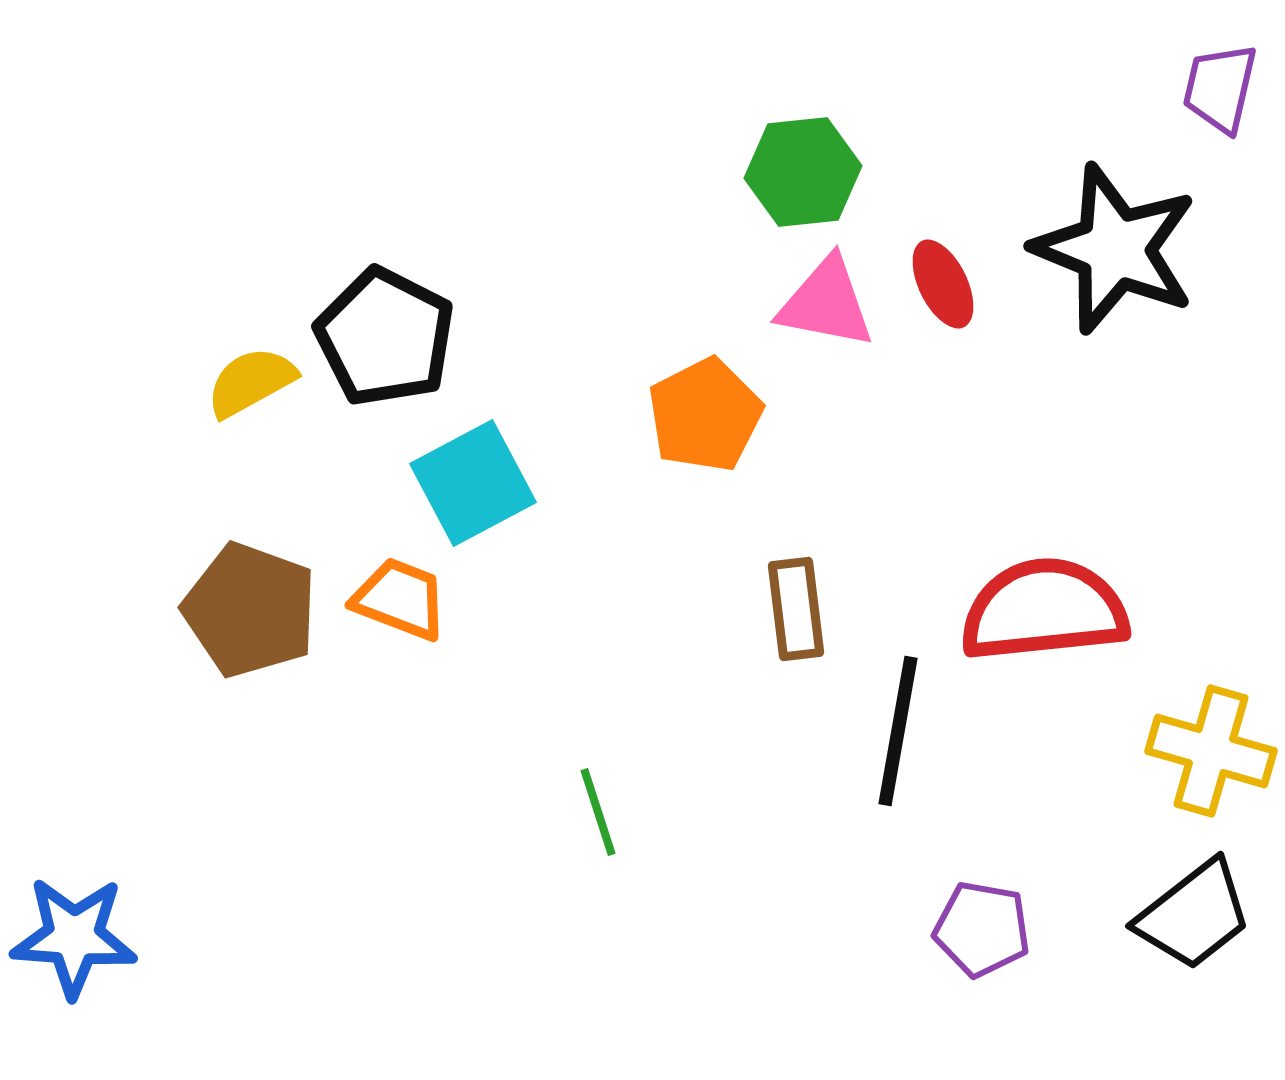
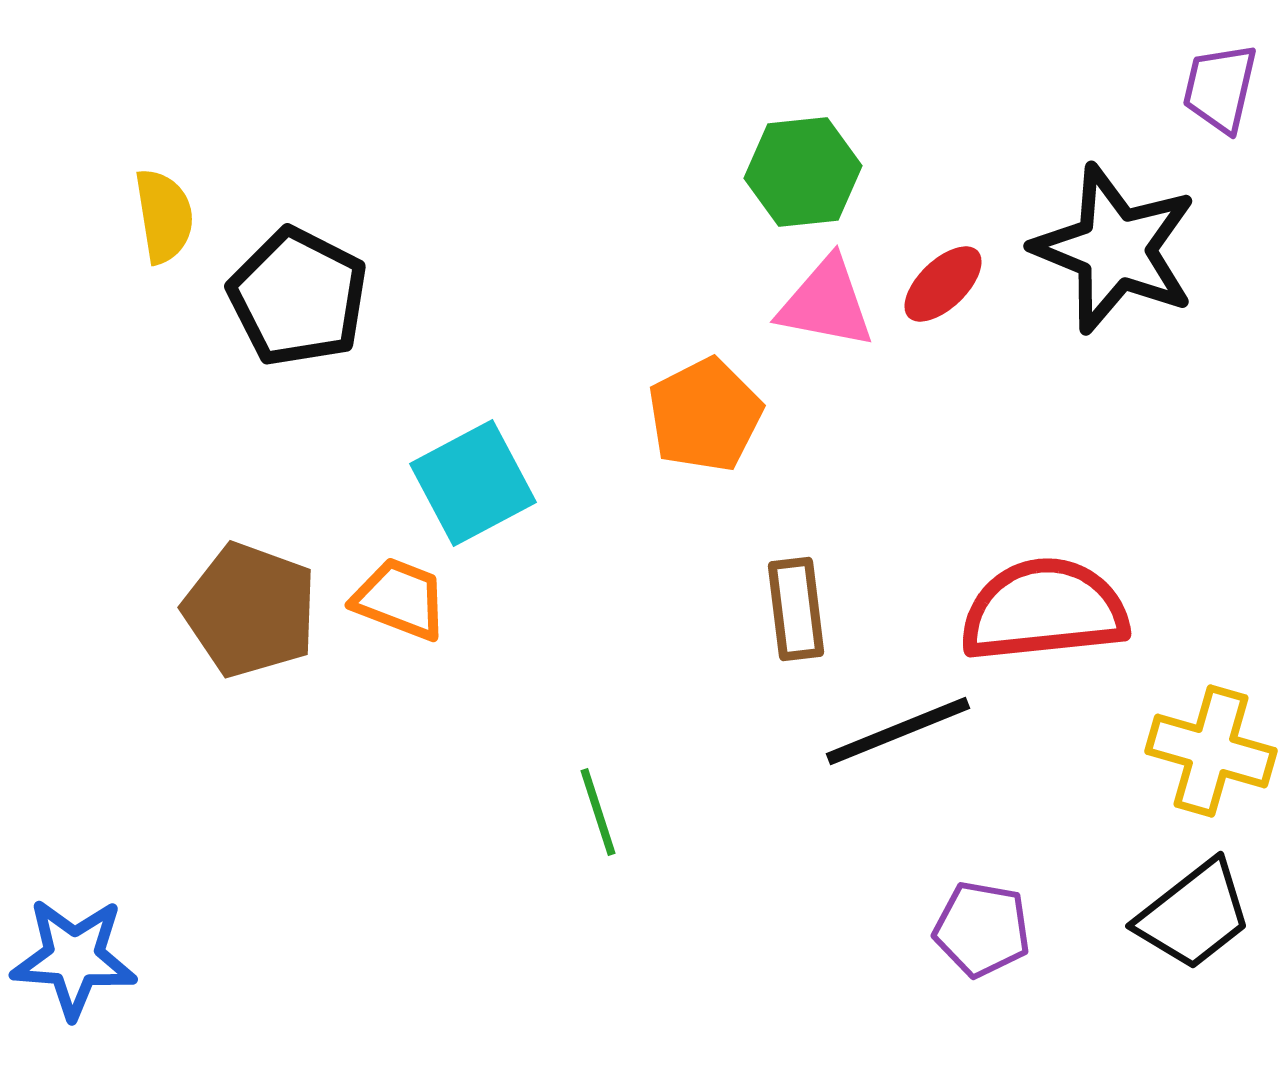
red ellipse: rotated 72 degrees clockwise
black pentagon: moved 87 px left, 40 px up
yellow semicircle: moved 87 px left, 166 px up; rotated 110 degrees clockwise
black line: rotated 58 degrees clockwise
blue star: moved 21 px down
